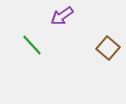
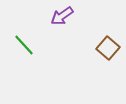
green line: moved 8 px left
